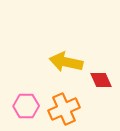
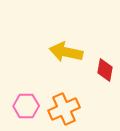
yellow arrow: moved 10 px up
red diamond: moved 4 px right, 10 px up; rotated 35 degrees clockwise
